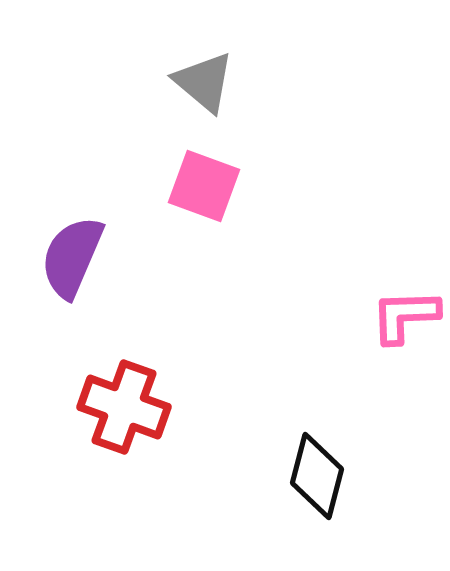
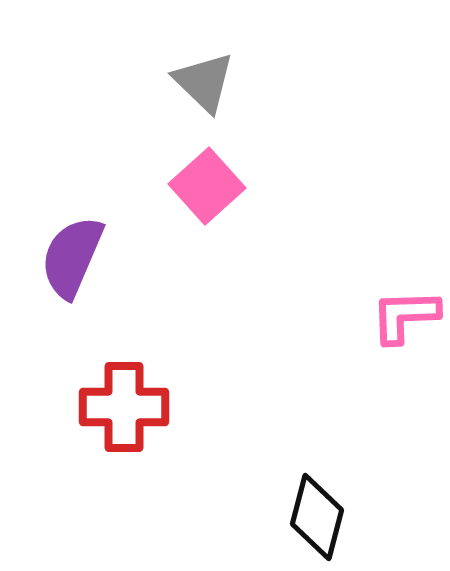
gray triangle: rotated 4 degrees clockwise
pink square: moved 3 px right; rotated 28 degrees clockwise
red cross: rotated 20 degrees counterclockwise
black diamond: moved 41 px down
